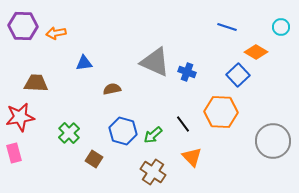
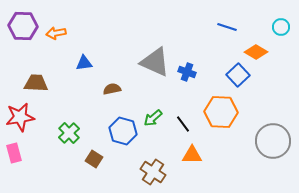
green arrow: moved 17 px up
orange triangle: moved 2 px up; rotated 45 degrees counterclockwise
